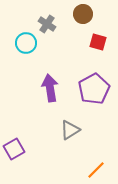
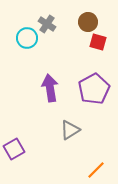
brown circle: moved 5 px right, 8 px down
cyan circle: moved 1 px right, 5 px up
